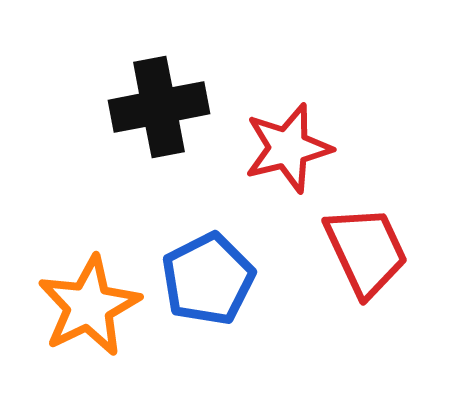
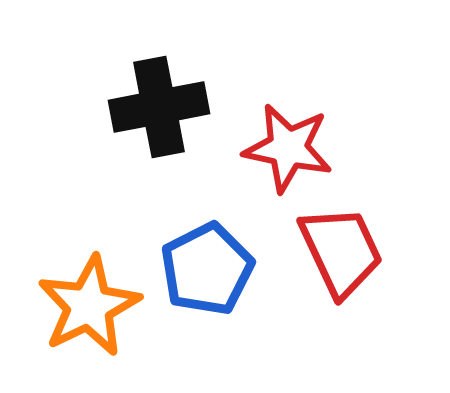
red star: rotated 26 degrees clockwise
red trapezoid: moved 25 px left
blue pentagon: moved 1 px left, 10 px up
